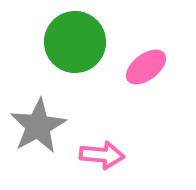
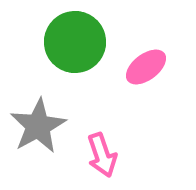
pink arrow: rotated 66 degrees clockwise
